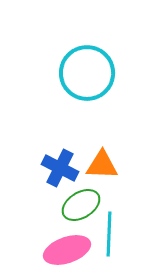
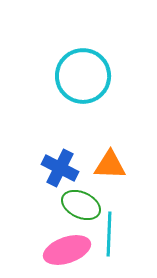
cyan circle: moved 4 px left, 3 px down
orange triangle: moved 8 px right
green ellipse: rotated 57 degrees clockwise
